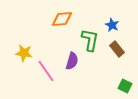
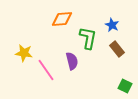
green L-shape: moved 2 px left, 2 px up
purple semicircle: rotated 30 degrees counterclockwise
pink line: moved 1 px up
